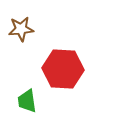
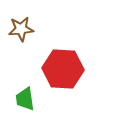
green trapezoid: moved 2 px left, 2 px up
